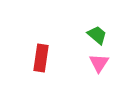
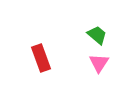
red rectangle: rotated 28 degrees counterclockwise
